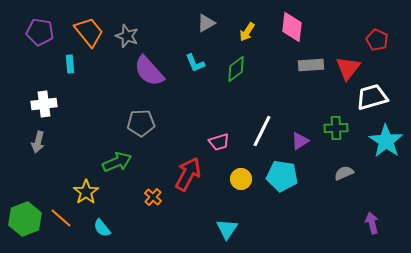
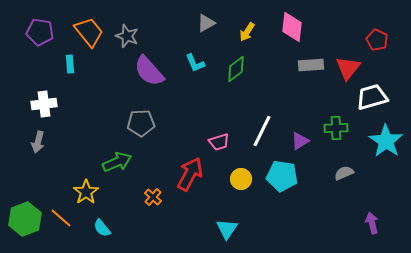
red arrow: moved 2 px right
